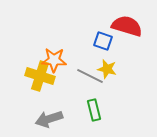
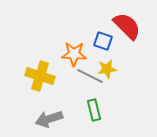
red semicircle: rotated 28 degrees clockwise
orange star: moved 20 px right, 6 px up
yellow star: rotated 24 degrees counterclockwise
